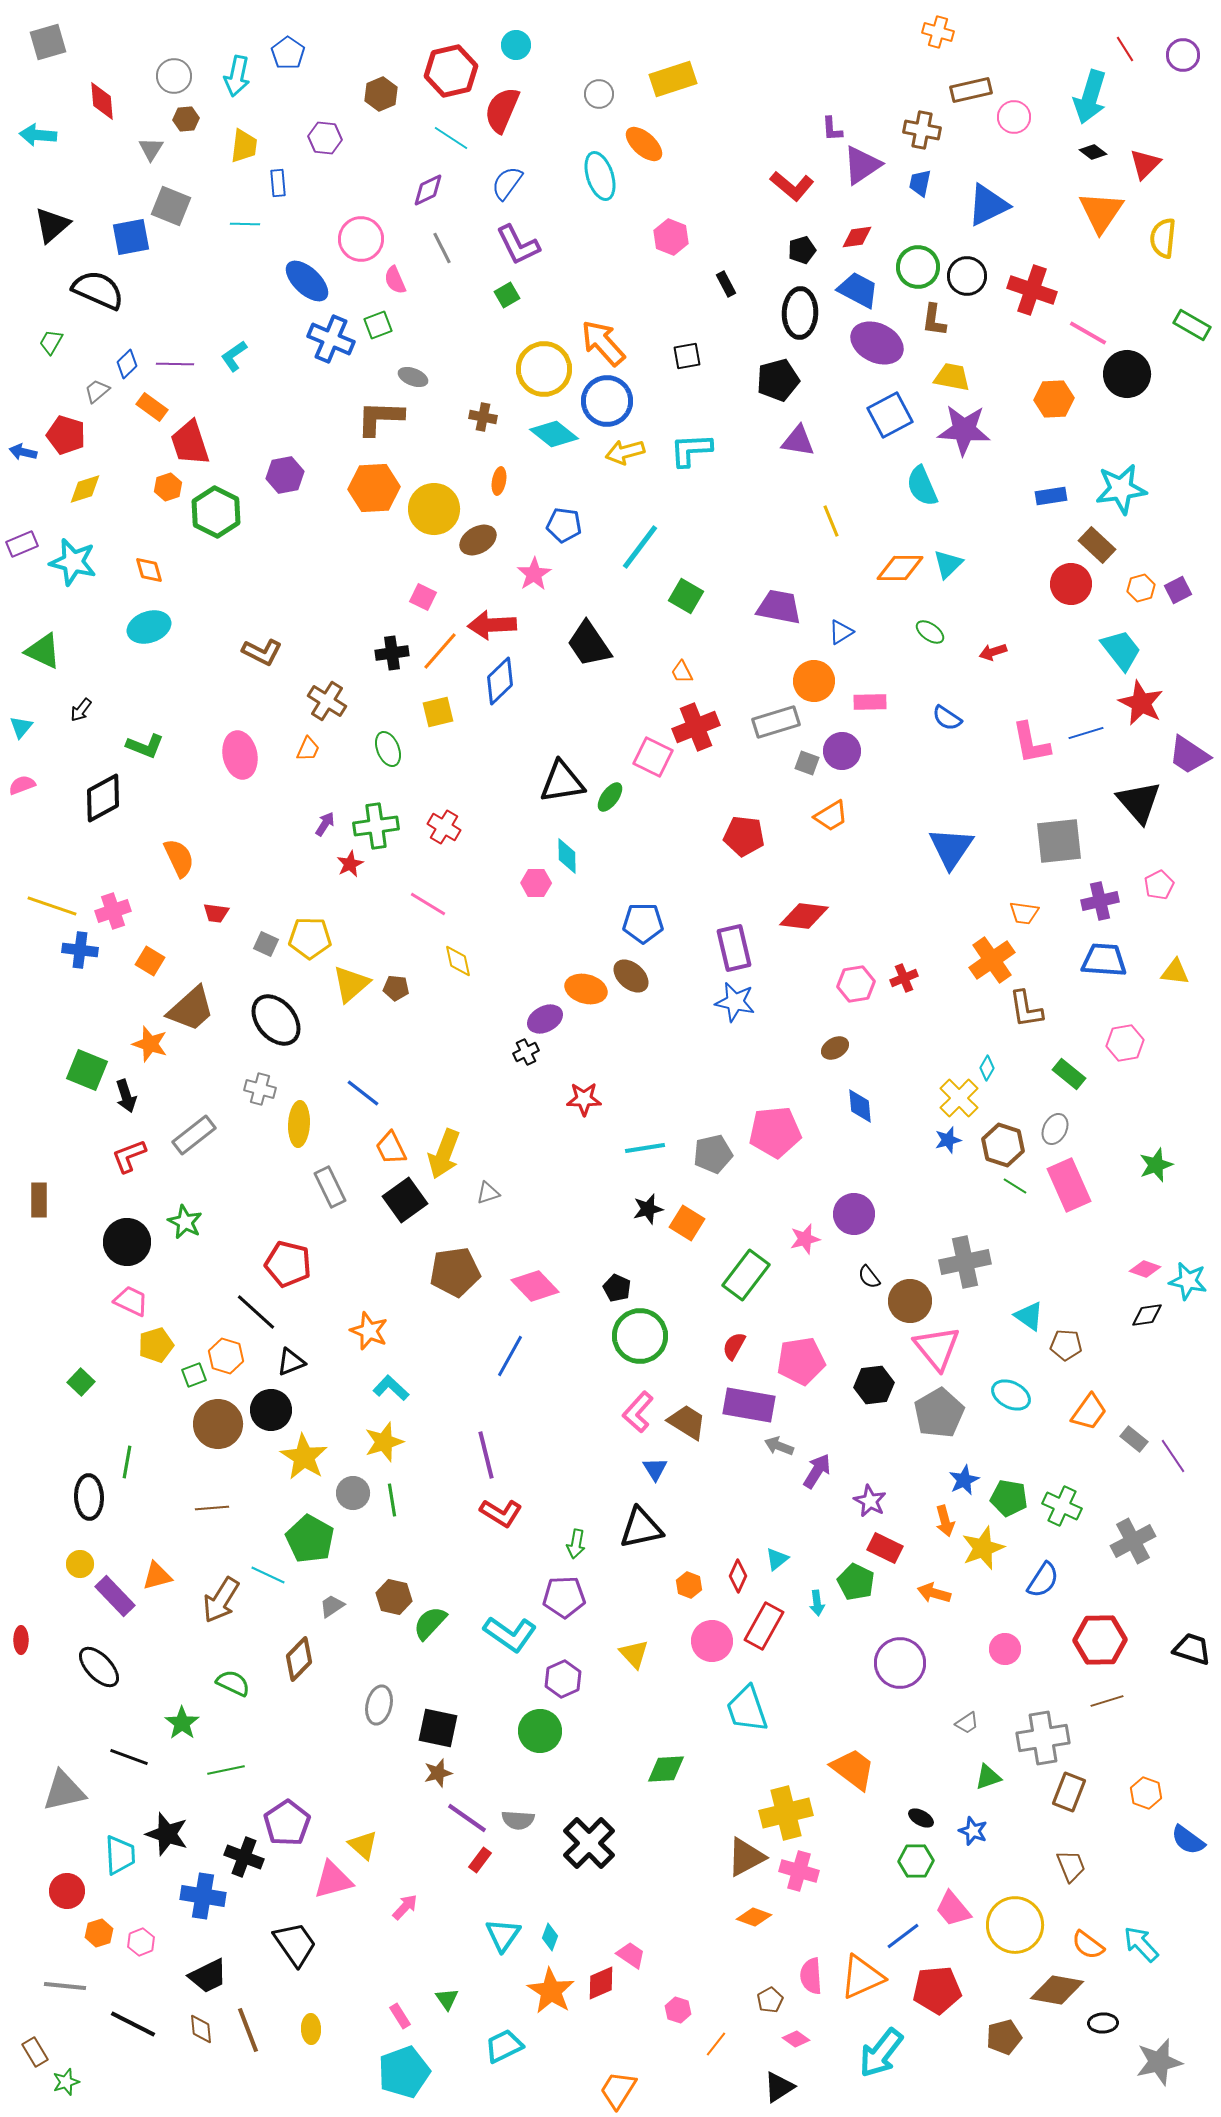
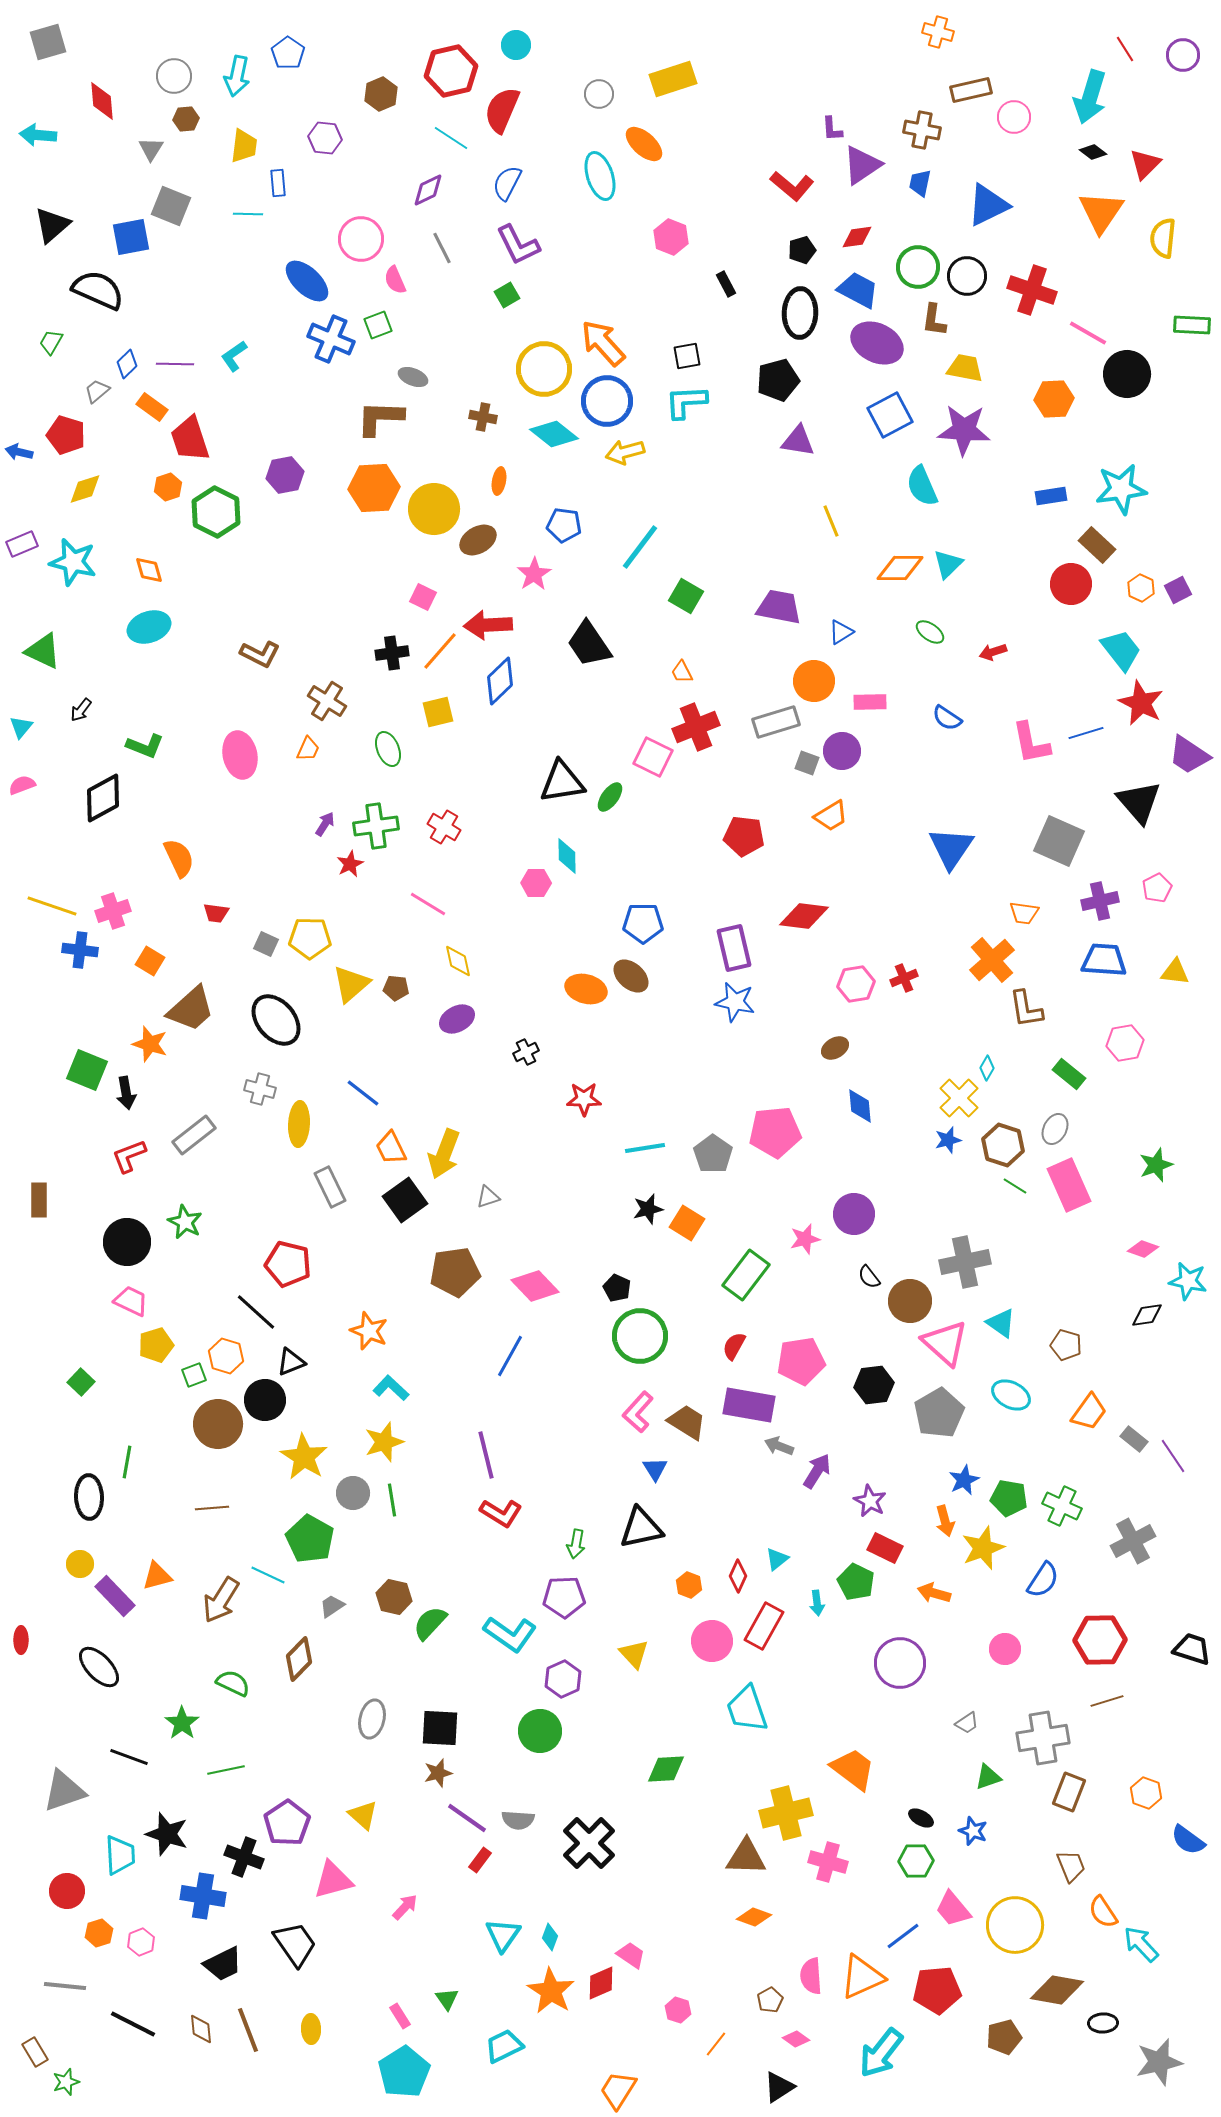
blue semicircle at (507, 183): rotated 9 degrees counterclockwise
cyan line at (245, 224): moved 3 px right, 10 px up
green rectangle at (1192, 325): rotated 27 degrees counterclockwise
yellow trapezoid at (952, 377): moved 13 px right, 9 px up
red trapezoid at (190, 443): moved 4 px up
cyan L-shape at (691, 450): moved 5 px left, 48 px up
blue arrow at (23, 452): moved 4 px left
orange hexagon at (1141, 588): rotated 20 degrees counterclockwise
red arrow at (492, 625): moved 4 px left
brown L-shape at (262, 652): moved 2 px left, 2 px down
gray square at (1059, 841): rotated 30 degrees clockwise
pink pentagon at (1159, 885): moved 2 px left, 3 px down
orange cross at (992, 960): rotated 6 degrees counterclockwise
purple ellipse at (545, 1019): moved 88 px left
black arrow at (126, 1096): moved 3 px up; rotated 8 degrees clockwise
gray pentagon at (713, 1154): rotated 24 degrees counterclockwise
gray triangle at (488, 1193): moved 4 px down
pink diamond at (1145, 1269): moved 2 px left, 20 px up
cyan triangle at (1029, 1316): moved 28 px left, 7 px down
brown pentagon at (1066, 1345): rotated 12 degrees clockwise
pink triangle at (937, 1348): moved 8 px right, 5 px up; rotated 9 degrees counterclockwise
black circle at (271, 1410): moved 6 px left, 10 px up
gray ellipse at (379, 1705): moved 7 px left, 14 px down
black square at (438, 1728): moved 2 px right; rotated 9 degrees counterclockwise
gray triangle at (64, 1791): rotated 6 degrees counterclockwise
yellow triangle at (363, 1845): moved 30 px up
brown triangle at (746, 1857): rotated 30 degrees clockwise
pink cross at (799, 1871): moved 29 px right, 9 px up
orange semicircle at (1088, 1945): moved 15 px right, 33 px up; rotated 20 degrees clockwise
black trapezoid at (208, 1976): moved 15 px right, 12 px up
cyan pentagon at (404, 2072): rotated 12 degrees counterclockwise
